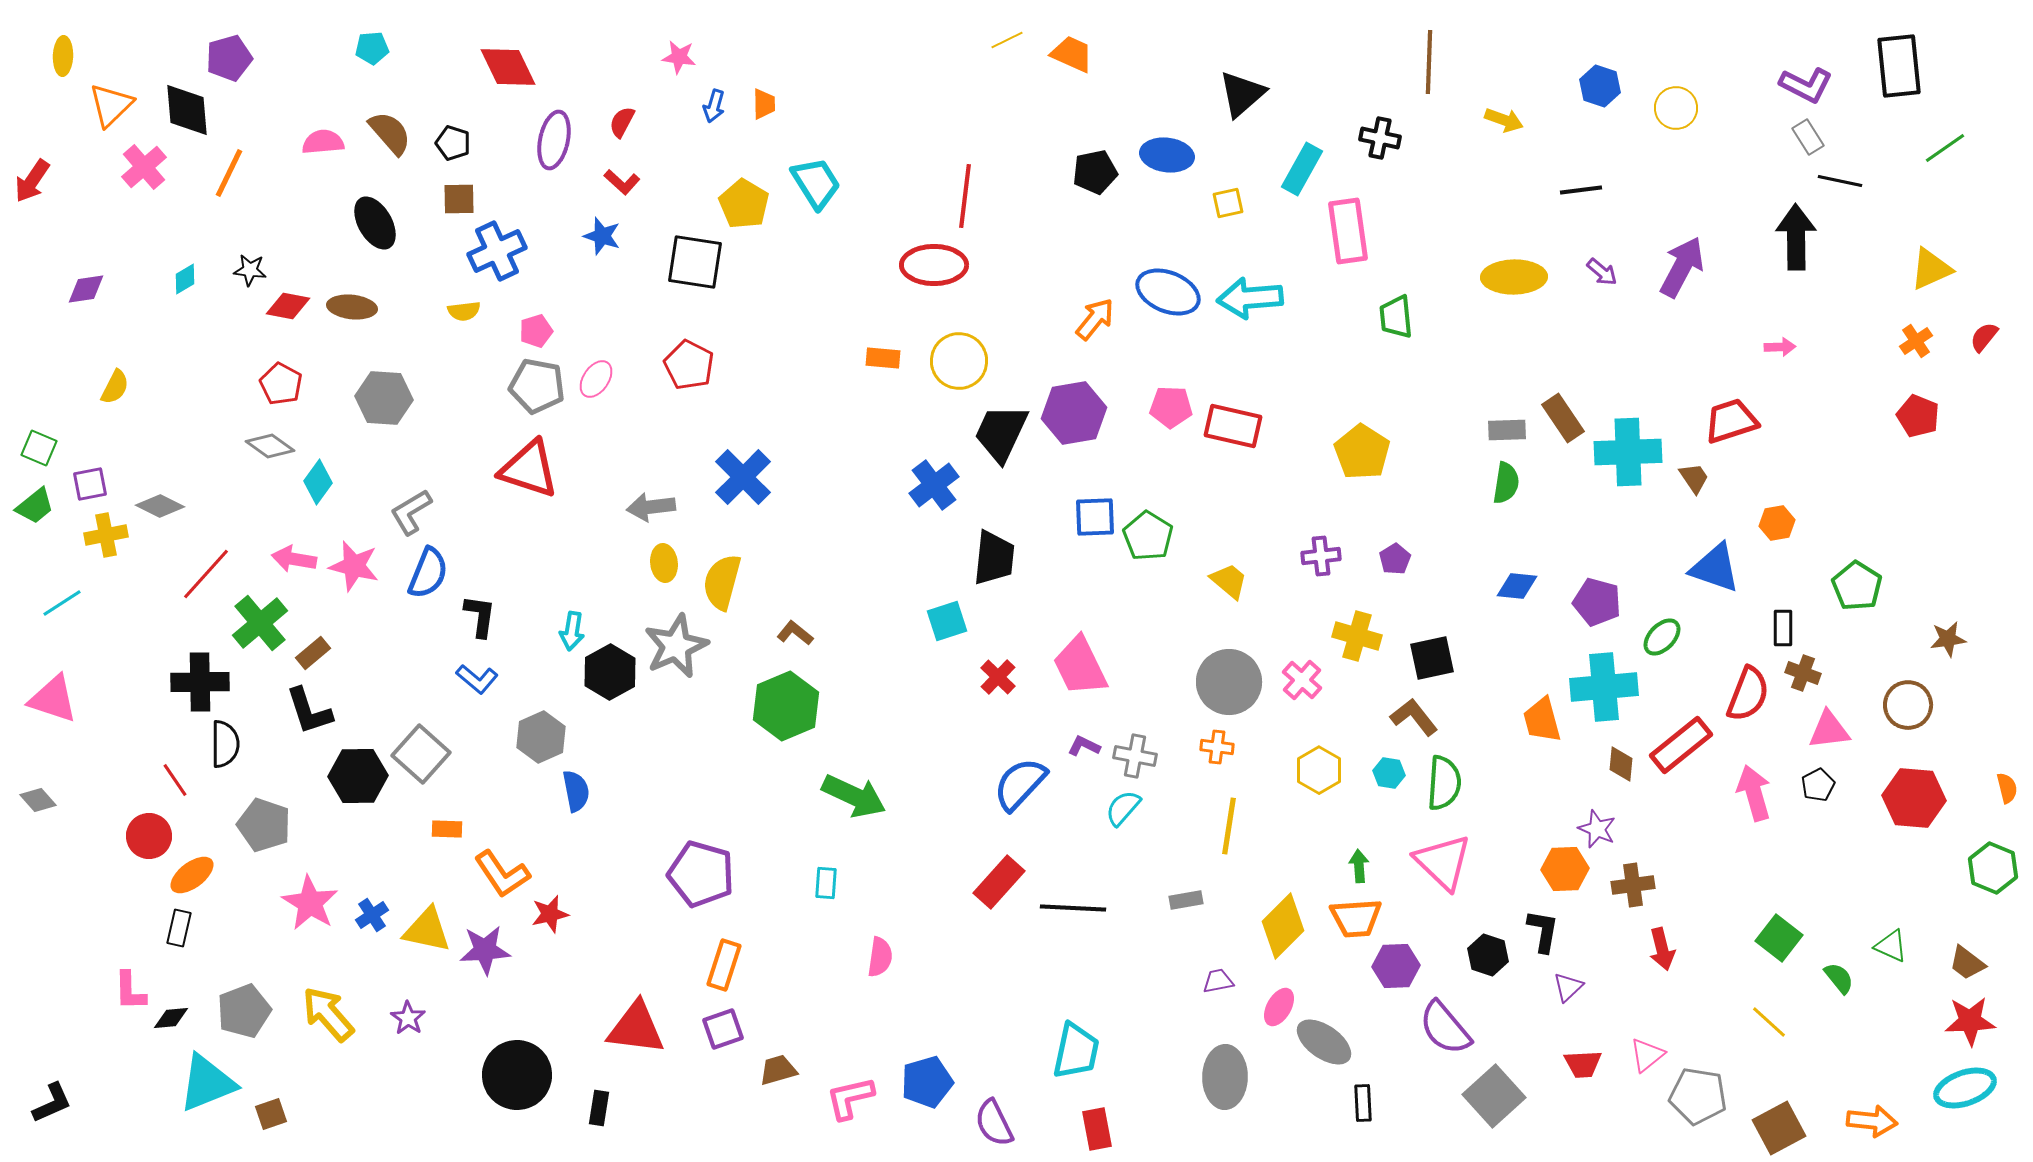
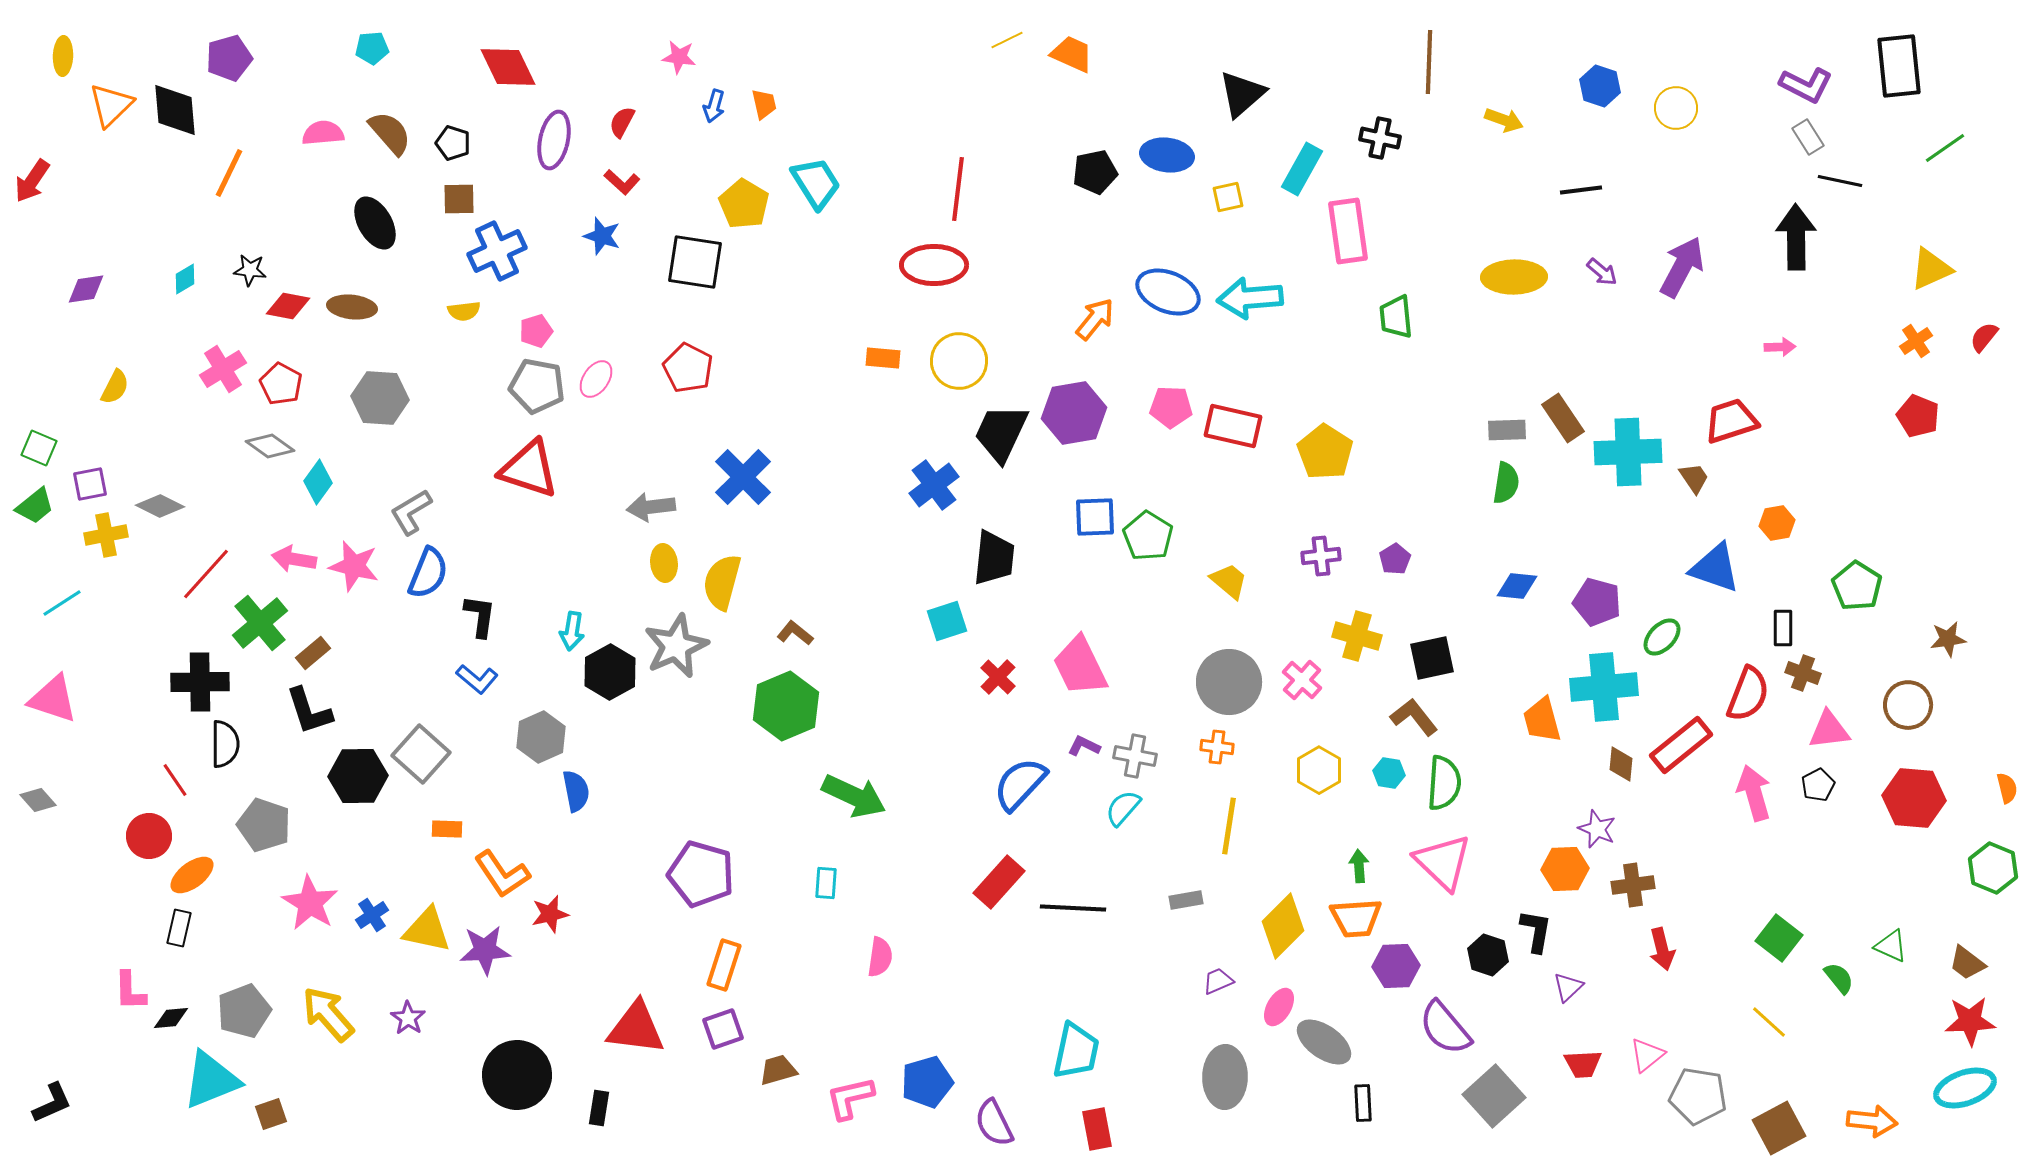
orange trapezoid at (764, 104): rotated 12 degrees counterclockwise
black diamond at (187, 110): moved 12 px left
pink semicircle at (323, 142): moved 9 px up
pink cross at (144, 167): moved 79 px right, 202 px down; rotated 9 degrees clockwise
red line at (965, 196): moved 7 px left, 7 px up
yellow square at (1228, 203): moved 6 px up
red pentagon at (689, 365): moved 1 px left, 3 px down
gray hexagon at (384, 398): moved 4 px left
yellow pentagon at (1362, 452): moved 37 px left
black L-shape at (1543, 931): moved 7 px left
purple trapezoid at (1218, 981): rotated 12 degrees counterclockwise
cyan triangle at (207, 1083): moved 4 px right, 3 px up
